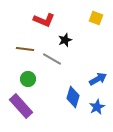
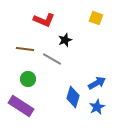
blue arrow: moved 1 px left, 4 px down
purple rectangle: rotated 15 degrees counterclockwise
